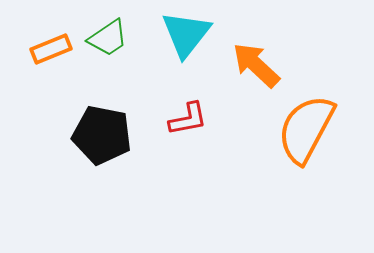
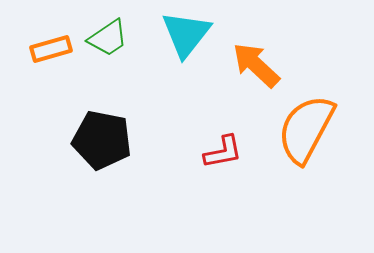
orange rectangle: rotated 6 degrees clockwise
red L-shape: moved 35 px right, 33 px down
black pentagon: moved 5 px down
